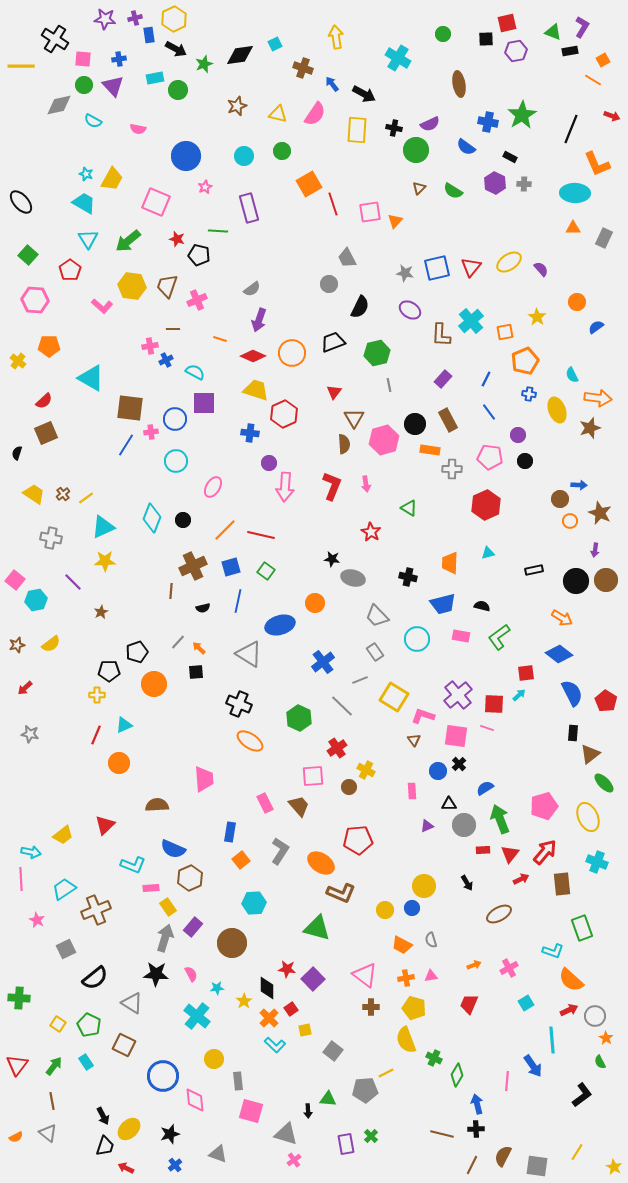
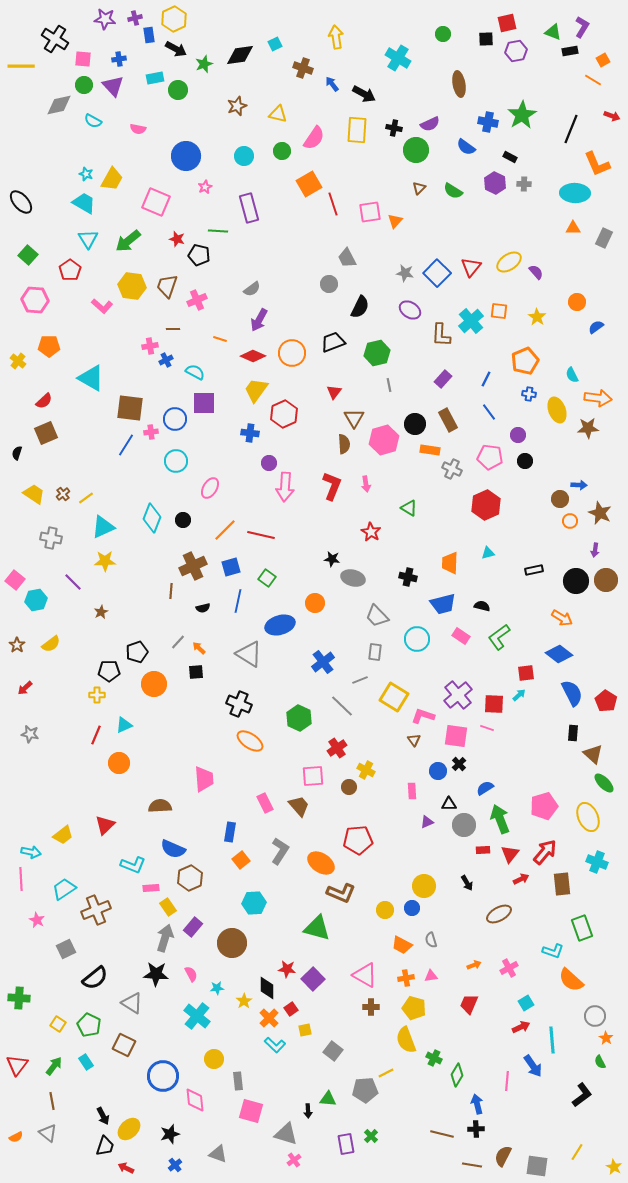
pink semicircle at (315, 114): moved 1 px left, 24 px down
blue square at (437, 268): moved 5 px down; rotated 32 degrees counterclockwise
purple semicircle at (541, 269): moved 5 px left, 3 px down
purple arrow at (259, 320): rotated 10 degrees clockwise
orange square at (505, 332): moved 6 px left, 21 px up; rotated 18 degrees clockwise
yellow trapezoid at (256, 390): rotated 72 degrees counterclockwise
brown star at (590, 428): moved 2 px left; rotated 15 degrees clockwise
gray cross at (452, 469): rotated 24 degrees clockwise
pink ellipse at (213, 487): moved 3 px left, 1 px down
green square at (266, 571): moved 1 px right, 7 px down
pink rectangle at (461, 636): rotated 24 degrees clockwise
brown star at (17, 645): rotated 21 degrees counterclockwise
gray rectangle at (375, 652): rotated 42 degrees clockwise
brown triangle at (590, 754): moved 3 px right; rotated 40 degrees counterclockwise
brown semicircle at (157, 805): moved 3 px right, 1 px down
purple triangle at (427, 826): moved 4 px up
pink triangle at (365, 975): rotated 8 degrees counterclockwise
red arrow at (569, 1010): moved 48 px left, 17 px down
brown line at (472, 1165): rotated 72 degrees clockwise
